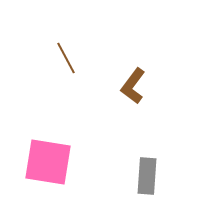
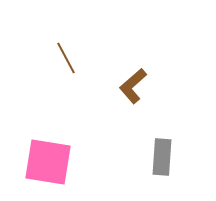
brown L-shape: rotated 12 degrees clockwise
gray rectangle: moved 15 px right, 19 px up
